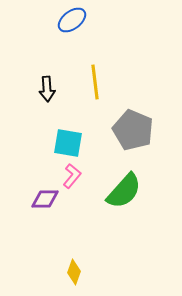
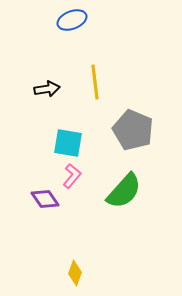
blue ellipse: rotated 16 degrees clockwise
black arrow: rotated 95 degrees counterclockwise
purple diamond: rotated 56 degrees clockwise
yellow diamond: moved 1 px right, 1 px down
